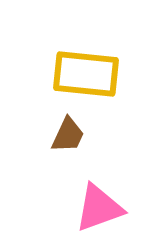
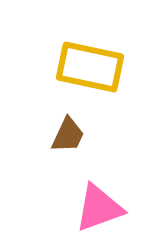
yellow rectangle: moved 4 px right, 7 px up; rotated 6 degrees clockwise
